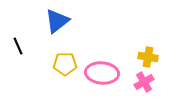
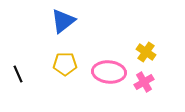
blue triangle: moved 6 px right
black line: moved 28 px down
yellow cross: moved 2 px left, 5 px up; rotated 24 degrees clockwise
pink ellipse: moved 7 px right, 1 px up
